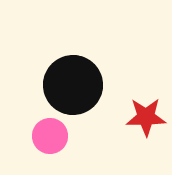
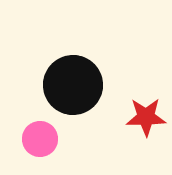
pink circle: moved 10 px left, 3 px down
